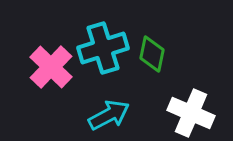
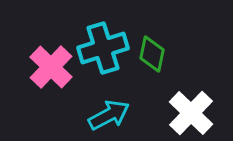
white cross: rotated 21 degrees clockwise
